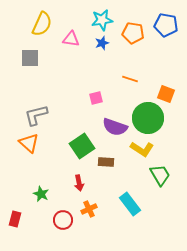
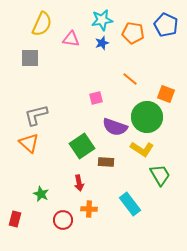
blue pentagon: rotated 15 degrees clockwise
orange line: rotated 21 degrees clockwise
green circle: moved 1 px left, 1 px up
orange cross: rotated 28 degrees clockwise
